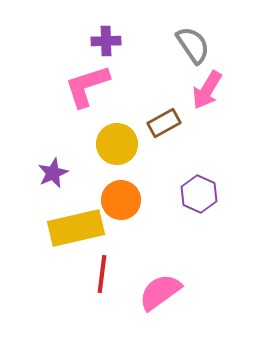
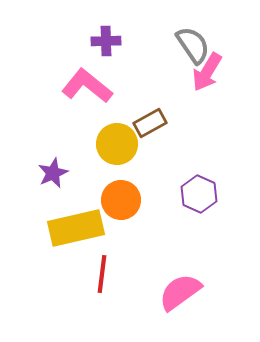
pink L-shape: rotated 57 degrees clockwise
pink arrow: moved 18 px up
brown rectangle: moved 14 px left
pink semicircle: moved 20 px right
